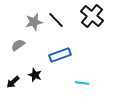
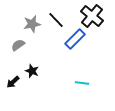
gray star: moved 2 px left, 2 px down
blue rectangle: moved 15 px right, 16 px up; rotated 25 degrees counterclockwise
black star: moved 3 px left, 4 px up
